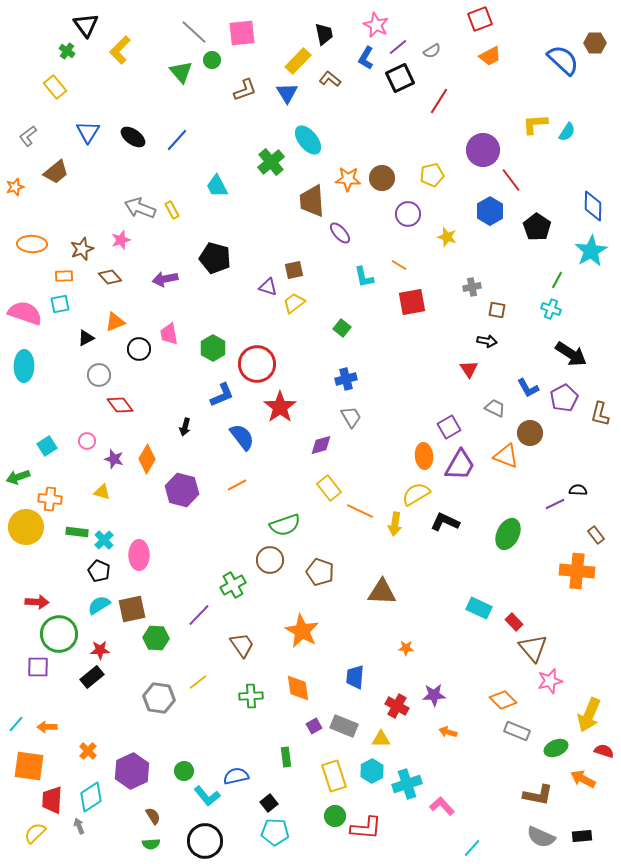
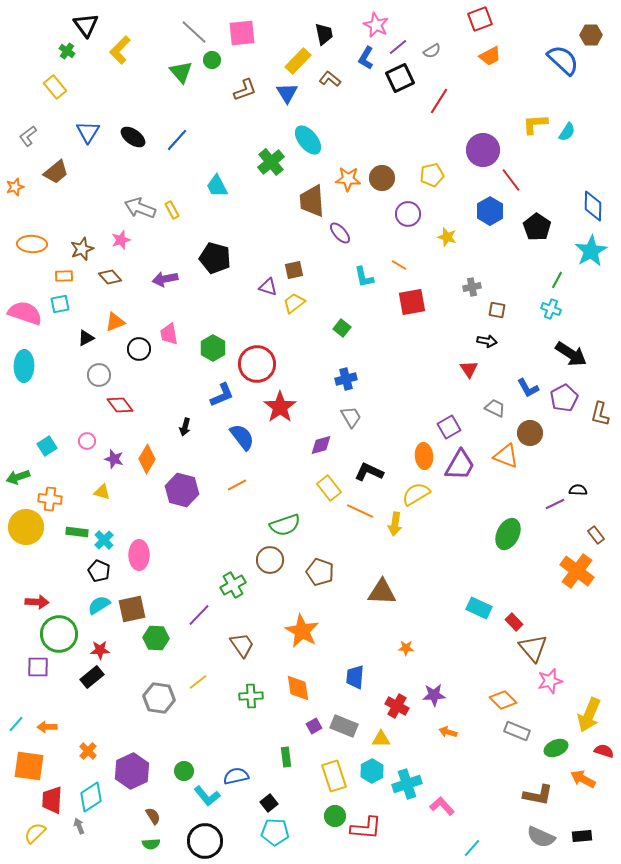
brown hexagon at (595, 43): moved 4 px left, 8 px up
black L-shape at (445, 522): moved 76 px left, 50 px up
orange cross at (577, 571): rotated 32 degrees clockwise
